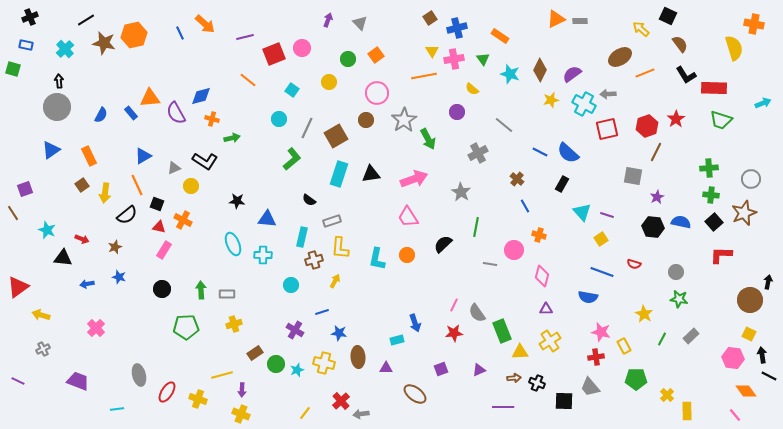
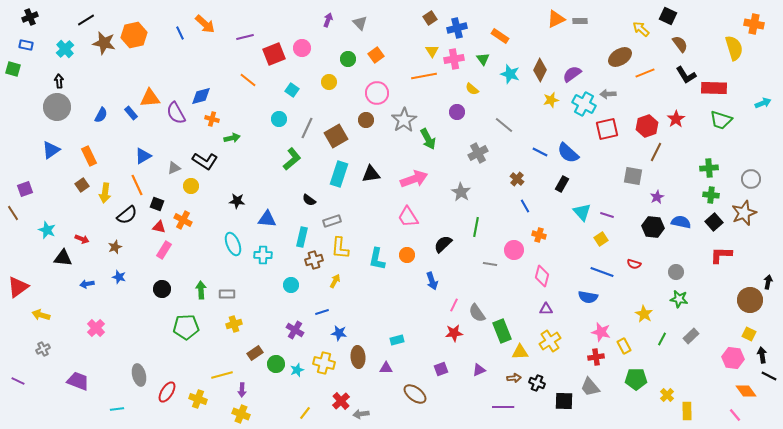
blue arrow at (415, 323): moved 17 px right, 42 px up
